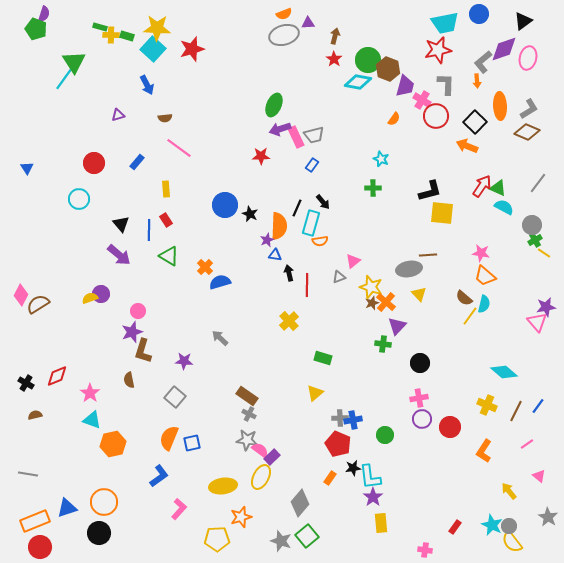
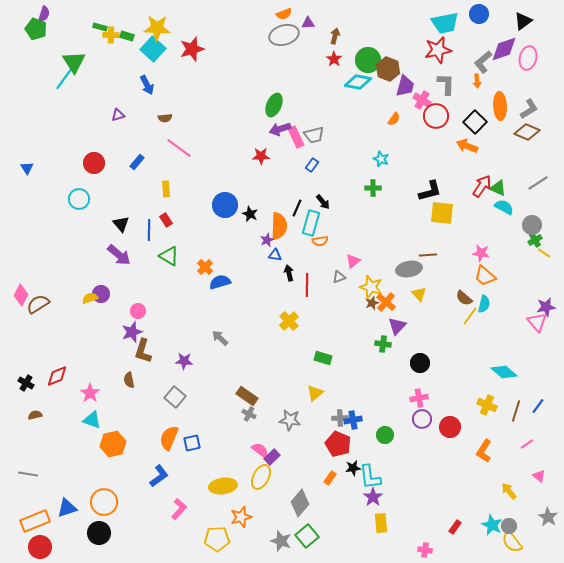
gray line at (538, 183): rotated 20 degrees clockwise
brown line at (516, 411): rotated 10 degrees counterclockwise
gray star at (247, 440): moved 43 px right, 20 px up
